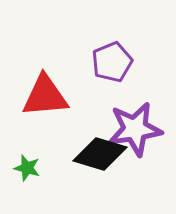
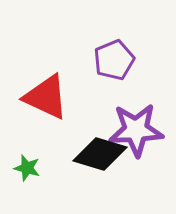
purple pentagon: moved 2 px right, 2 px up
red triangle: moved 1 px right, 1 px down; rotated 30 degrees clockwise
purple star: moved 1 px right, 1 px down; rotated 6 degrees clockwise
